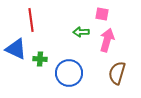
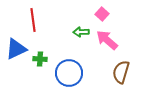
pink square: rotated 32 degrees clockwise
red line: moved 2 px right
pink arrow: rotated 65 degrees counterclockwise
blue triangle: rotated 50 degrees counterclockwise
brown semicircle: moved 4 px right, 1 px up
